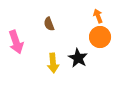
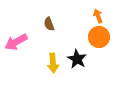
orange circle: moved 1 px left
pink arrow: rotated 80 degrees clockwise
black star: moved 1 px left, 1 px down
